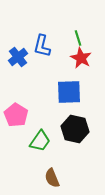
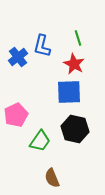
red star: moved 7 px left, 6 px down
pink pentagon: rotated 15 degrees clockwise
